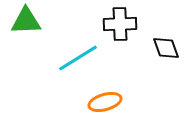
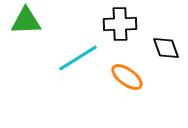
orange ellipse: moved 22 px right, 25 px up; rotated 52 degrees clockwise
